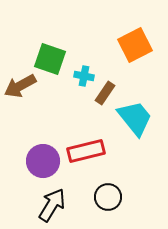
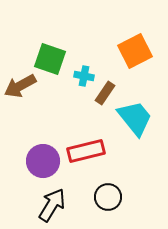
orange square: moved 6 px down
